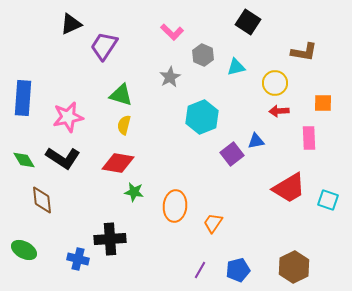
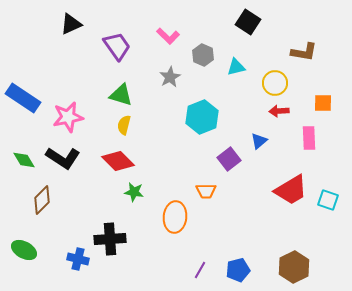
pink L-shape: moved 4 px left, 4 px down
purple trapezoid: moved 13 px right; rotated 112 degrees clockwise
blue rectangle: rotated 60 degrees counterclockwise
blue triangle: moved 3 px right; rotated 30 degrees counterclockwise
purple square: moved 3 px left, 5 px down
red diamond: moved 2 px up; rotated 36 degrees clockwise
red trapezoid: moved 2 px right, 2 px down
brown diamond: rotated 52 degrees clockwise
orange ellipse: moved 11 px down
orange trapezoid: moved 7 px left, 32 px up; rotated 125 degrees counterclockwise
